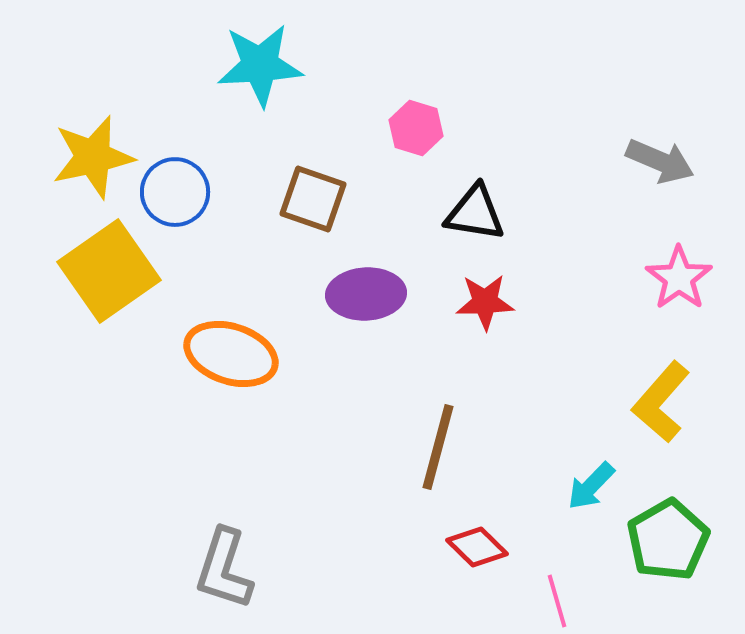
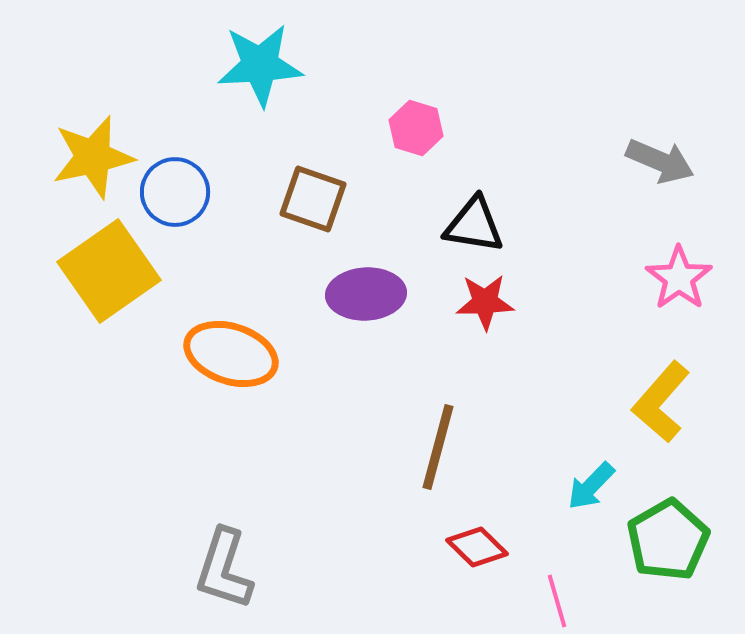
black triangle: moved 1 px left, 12 px down
